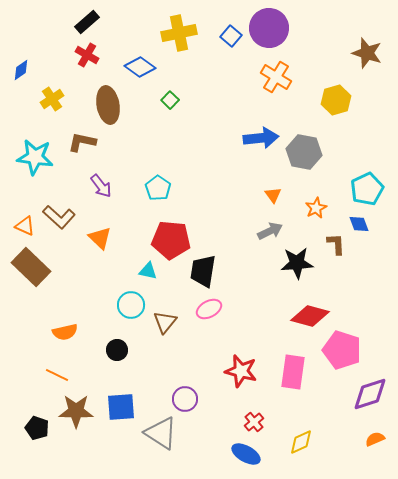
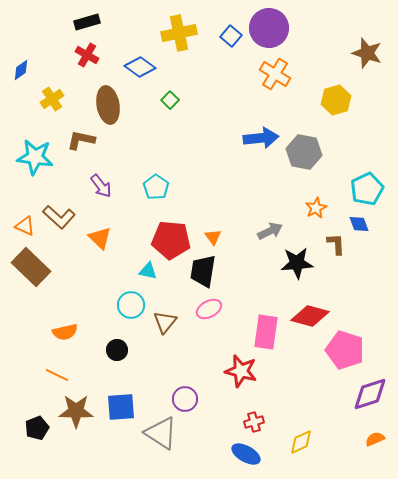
black rectangle at (87, 22): rotated 25 degrees clockwise
orange cross at (276, 77): moved 1 px left, 3 px up
brown L-shape at (82, 142): moved 1 px left, 2 px up
cyan pentagon at (158, 188): moved 2 px left, 1 px up
orange triangle at (273, 195): moved 60 px left, 42 px down
pink pentagon at (342, 350): moved 3 px right
pink rectangle at (293, 372): moved 27 px left, 40 px up
red cross at (254, 422): rotated 24 degrees clockwise
black pentagon at (37, 428): rotated 30 degrees clockwise
